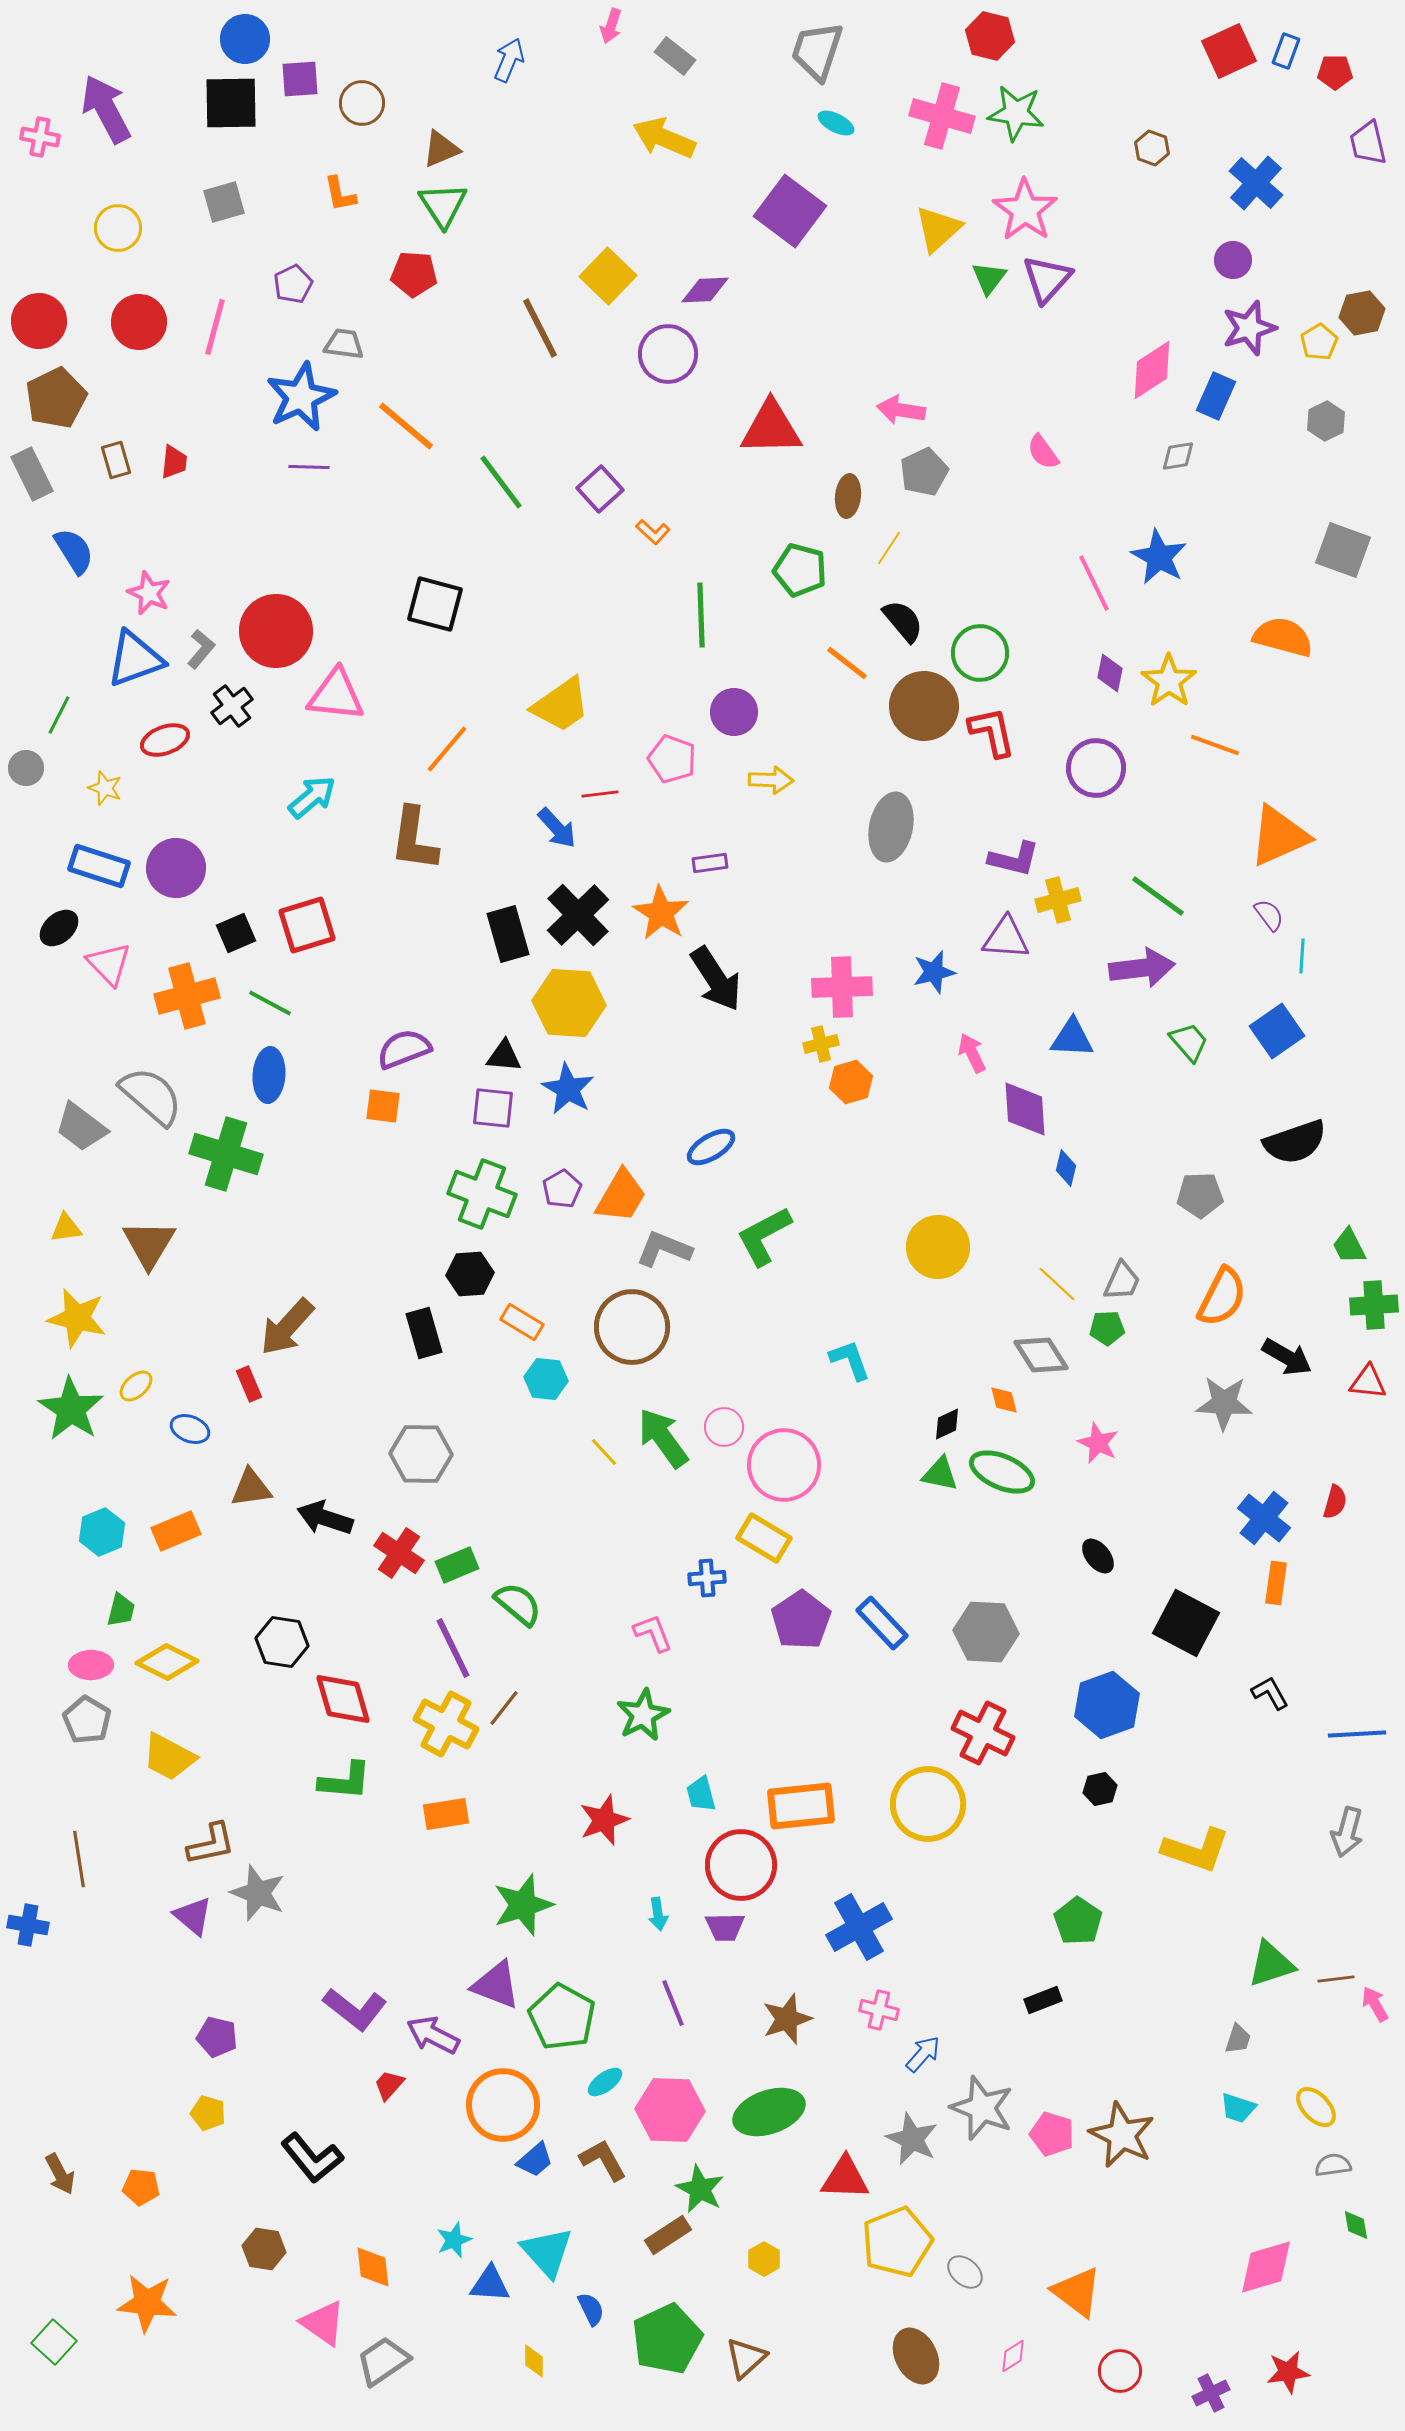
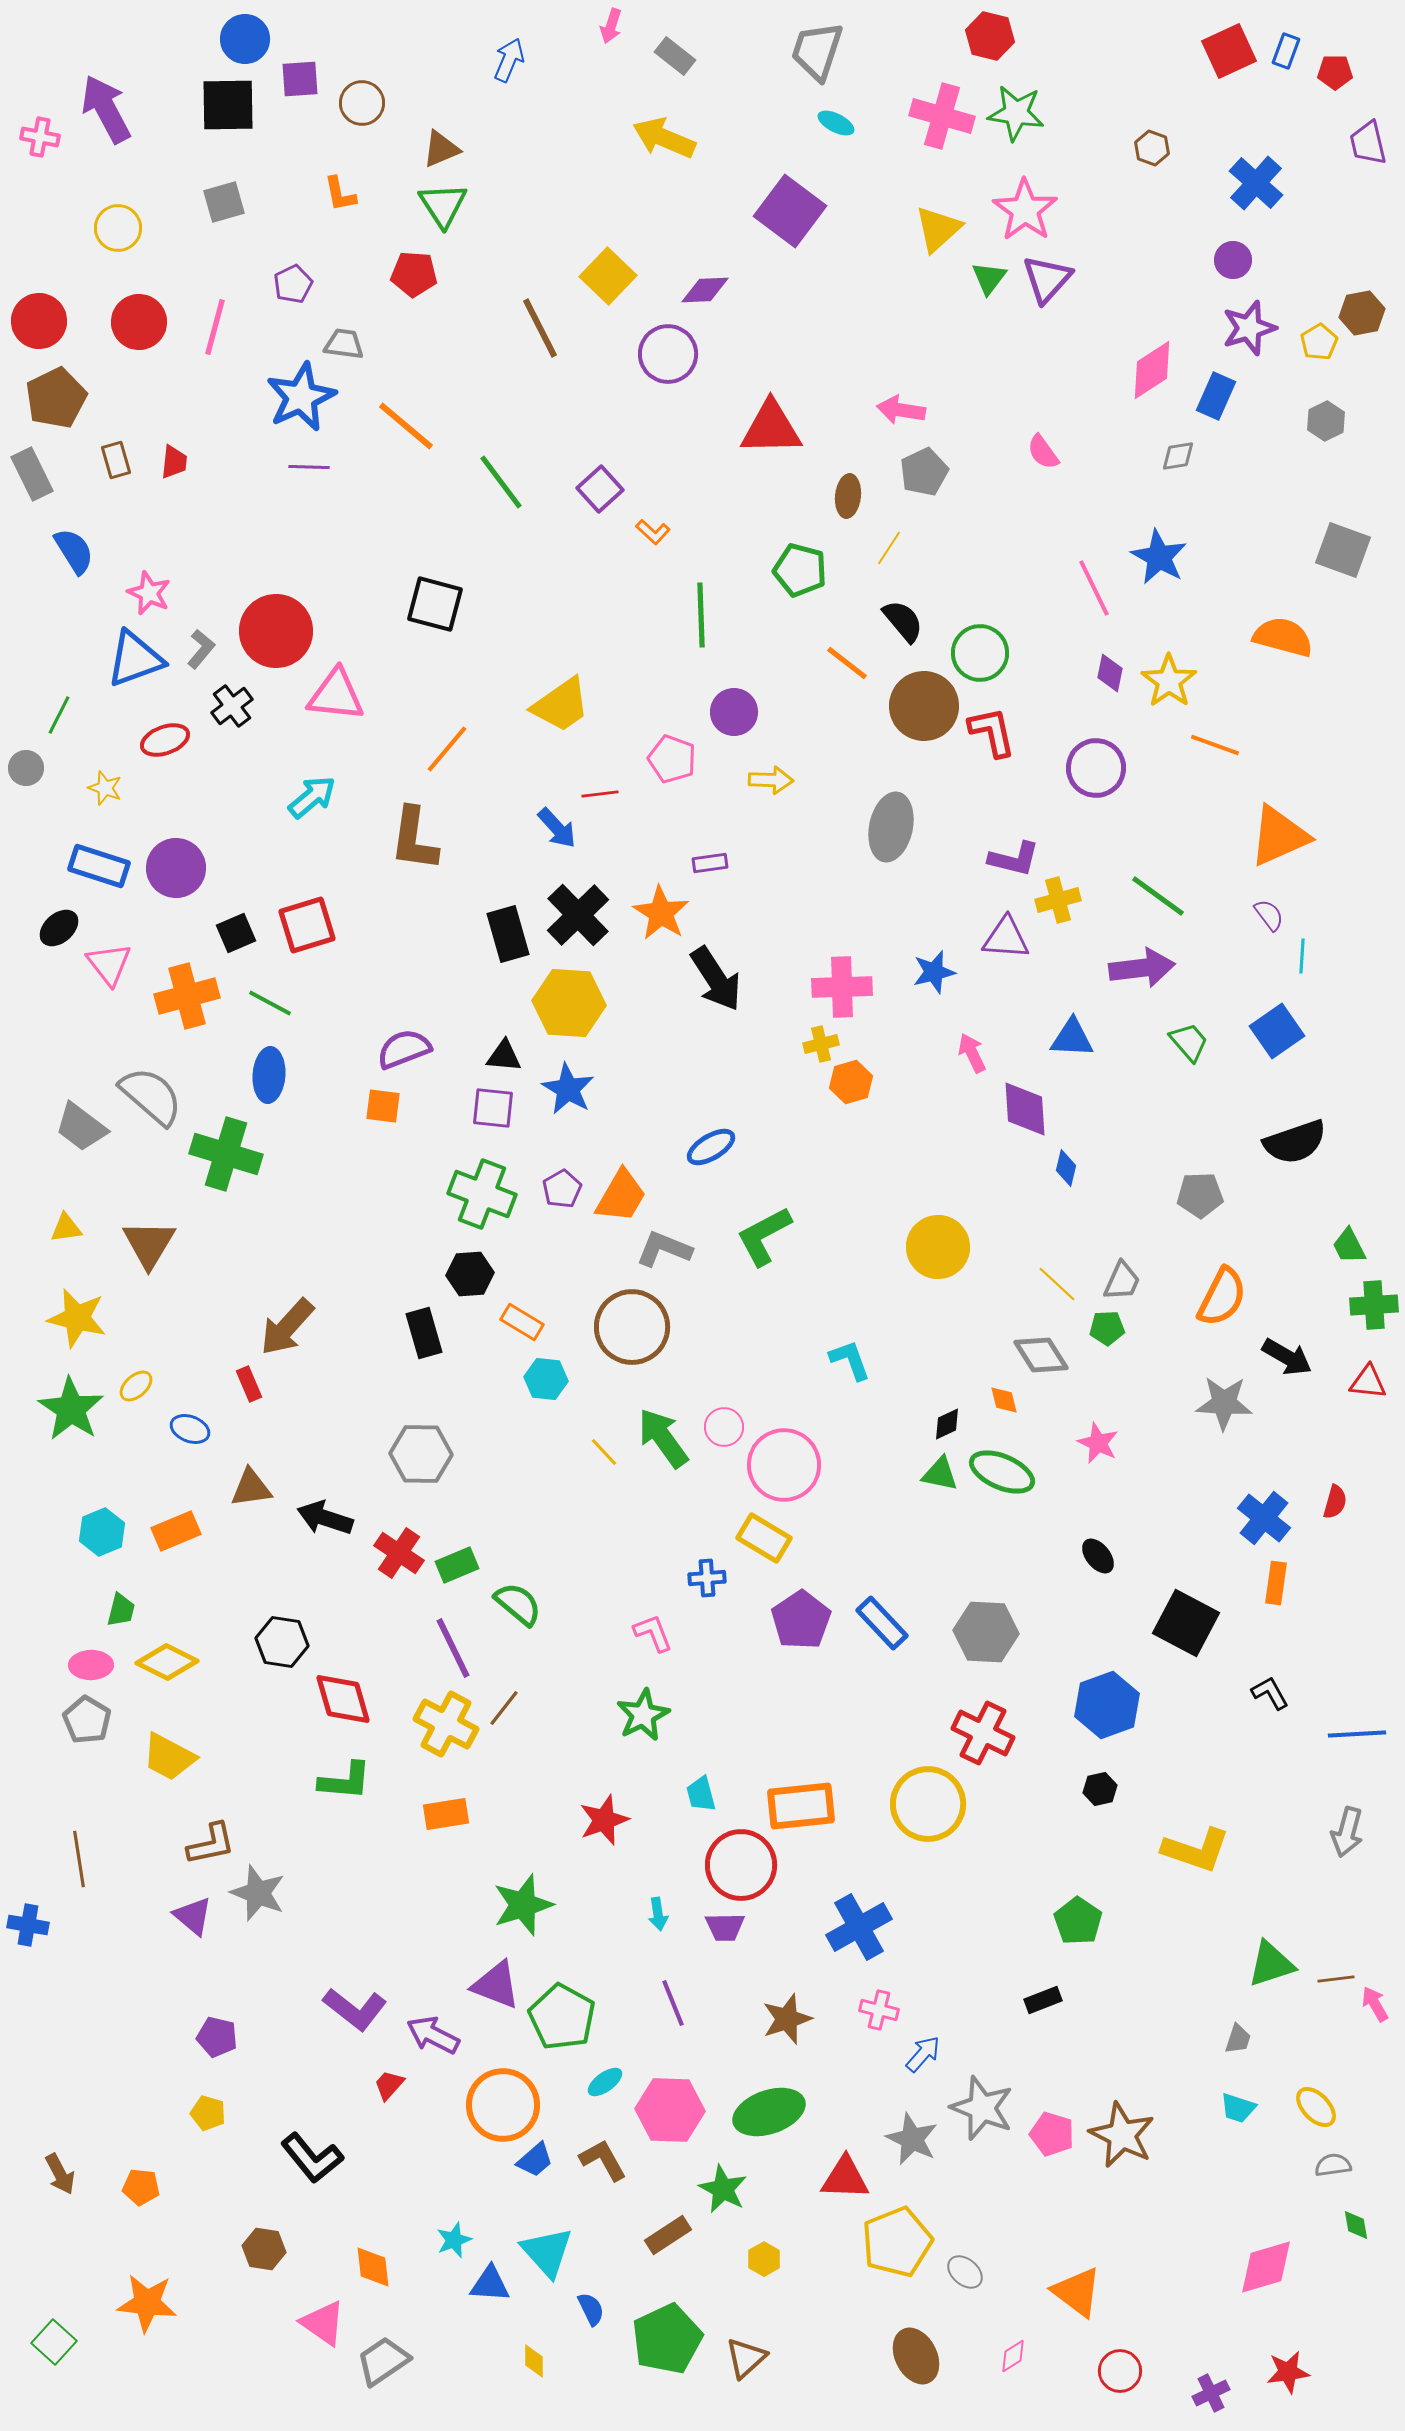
black square at (231, 103): moved 3 px left, 2 px down
pink line at (1094, 583): moved 5 px down
pink triangle at (109, 964): rotated 6 degrees clockwise
green star at (700, 2189): moved 23 px right
